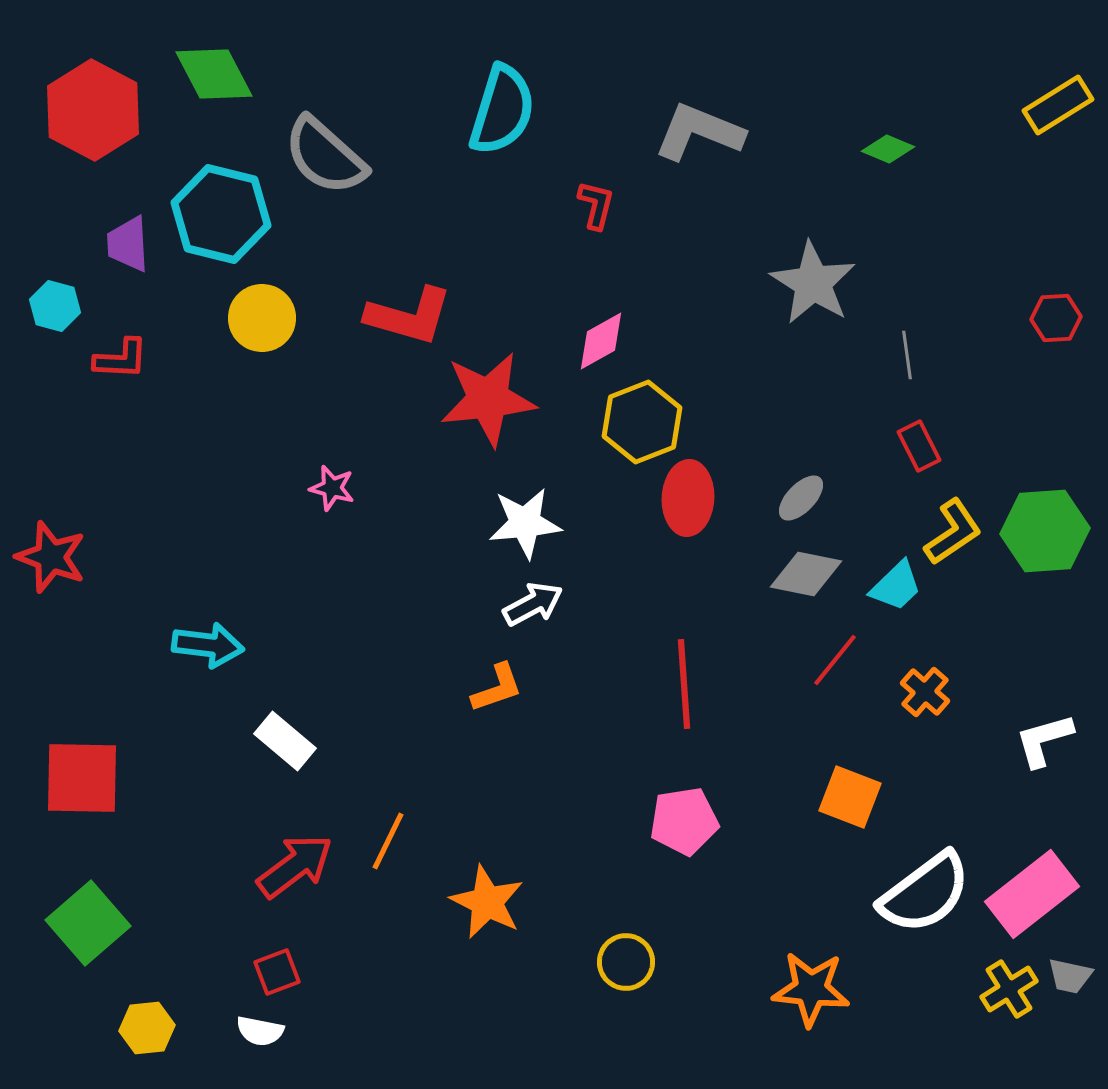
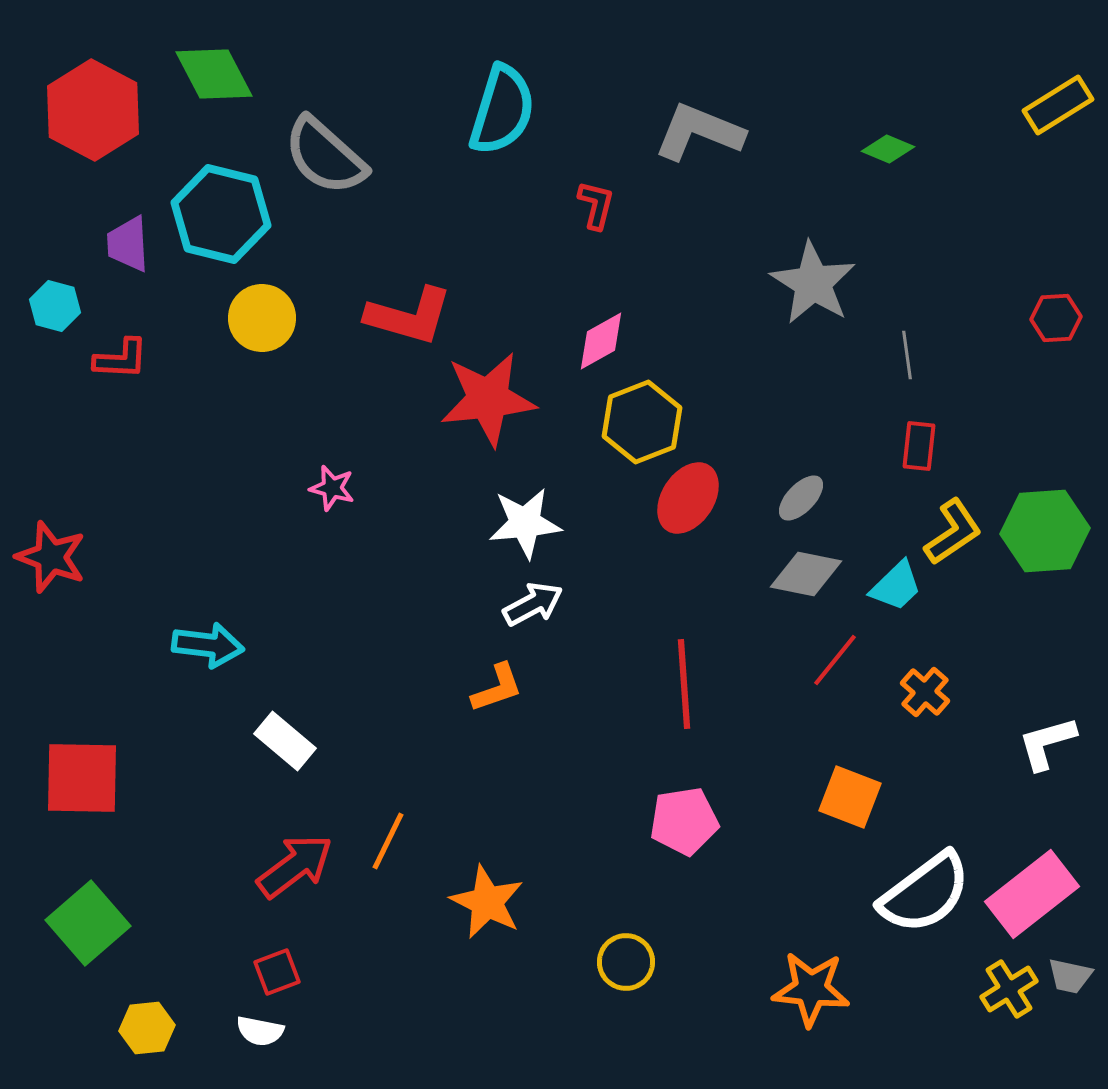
red rectangle at (919, 446): rotated 33 degrees clockwise
red ellipse at (688, 498): rotated 30 degrees clockwise
white L-shape at (1044, 740): moved 3 px right, 3 px down
